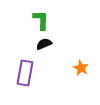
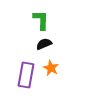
orange star: moved 30 px left
purple rectangle: moved 1 px right, 2 px down
